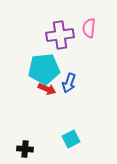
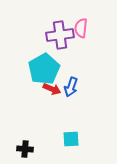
pink semicircle: moved 8 px left
cyan pentagon: rotated 24 degrees counterclockwise
blue arrow: moved 2 px right, 4 px down
red arrow: moved 5 px right
cyan square: rotated 24 degrees clockwise
